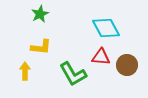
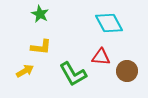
green star: rotated 18 degrees counterclockwise
cyan diamond: moved 3 px right, 5 px up
brown circle: moved 6 px down
yellow arrow: rotated 60 degrees clockwise
